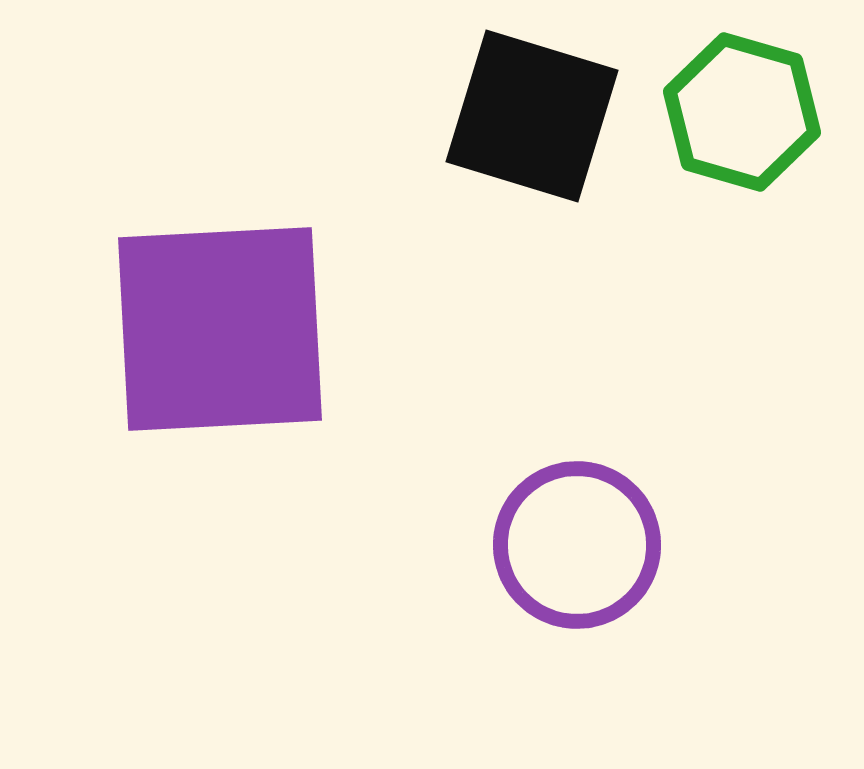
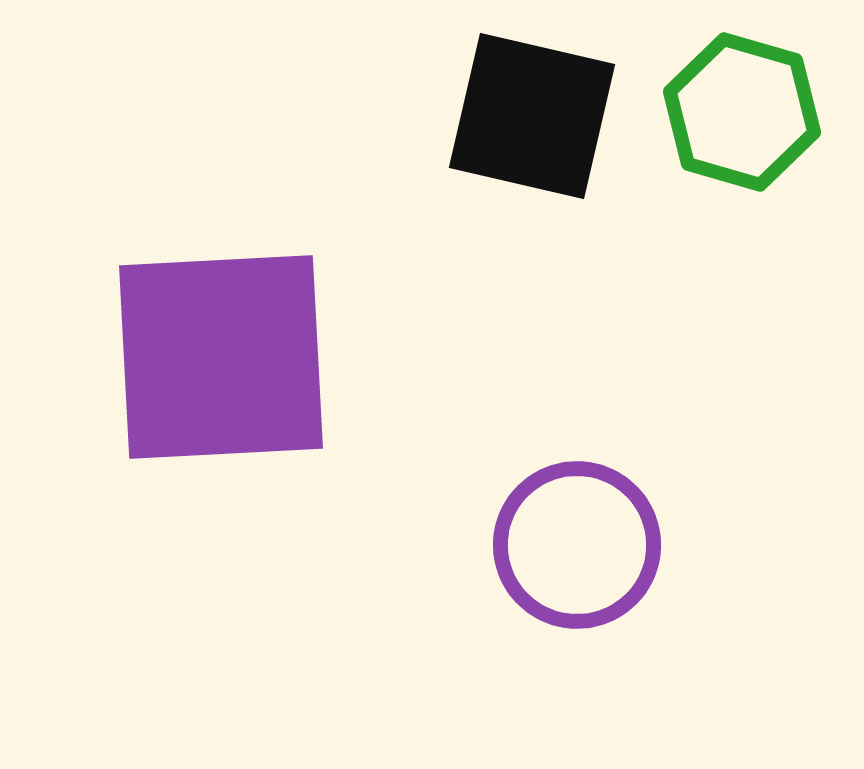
black square: rotated 4 degrees counterclockwise
purple square: moved 1 px right, 28 px down
